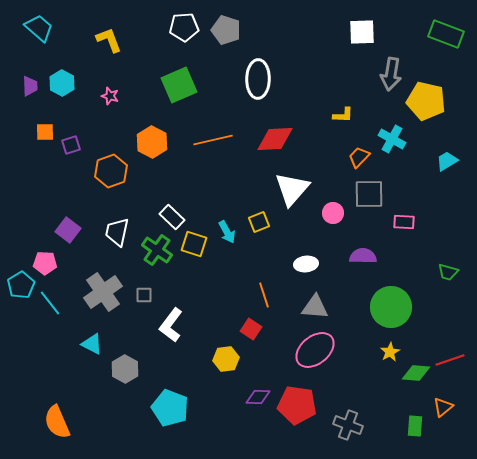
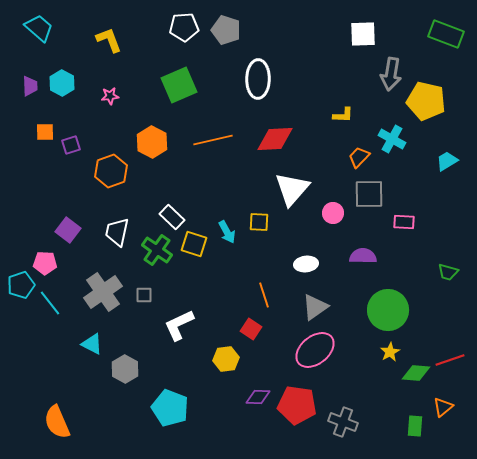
white square at (362, 32): moved 1 px right, 2 px down
pink star at (110, 96): rotated 24 degrees counterclockwise
yellow square at (259, 222): rotated 25 degrees clockwise
cyan pentagon at (21, 285): rotated 12 degrees clockwise
gray triangle at (315, 307): rotated 40 degrees counterclockwise
green circle at (391, 307): moved 3 px left, 3 px down
white L-shape at (171, 325): moved 8 px right; rotated 28 degrees clockwise
gray cross at (348, 425): moved 5 px left, 3 px up
